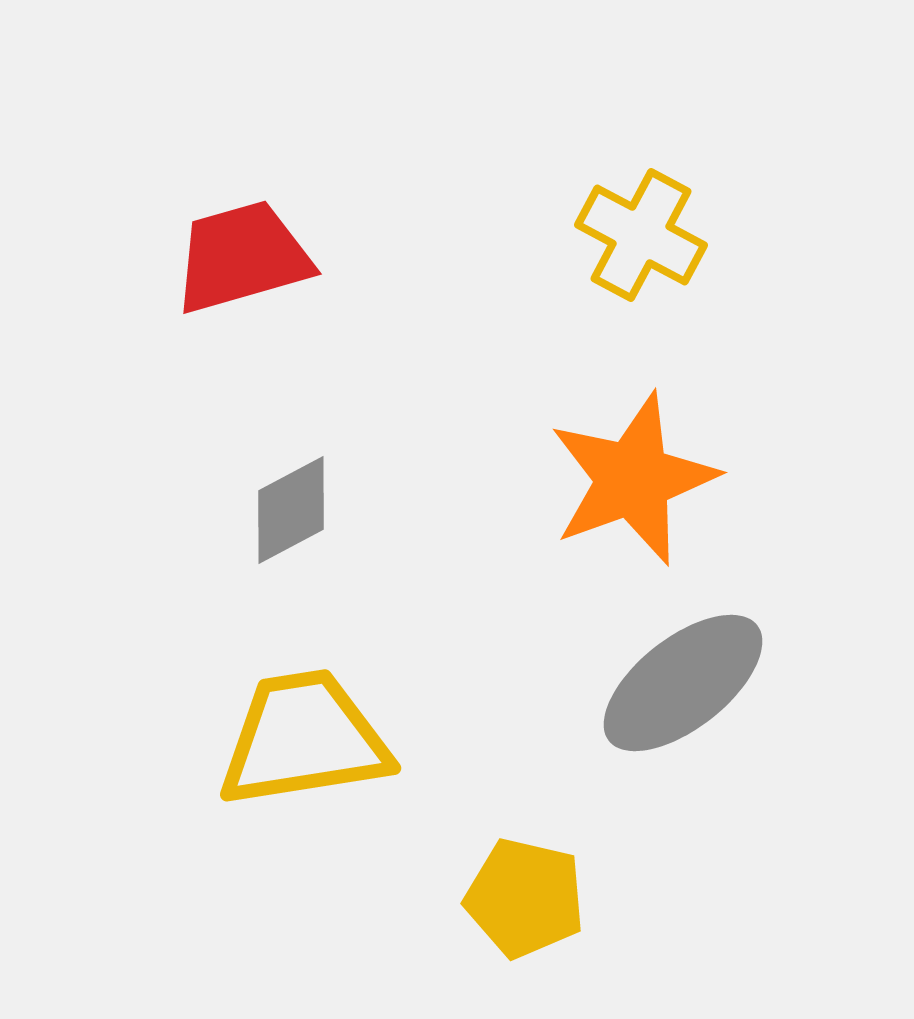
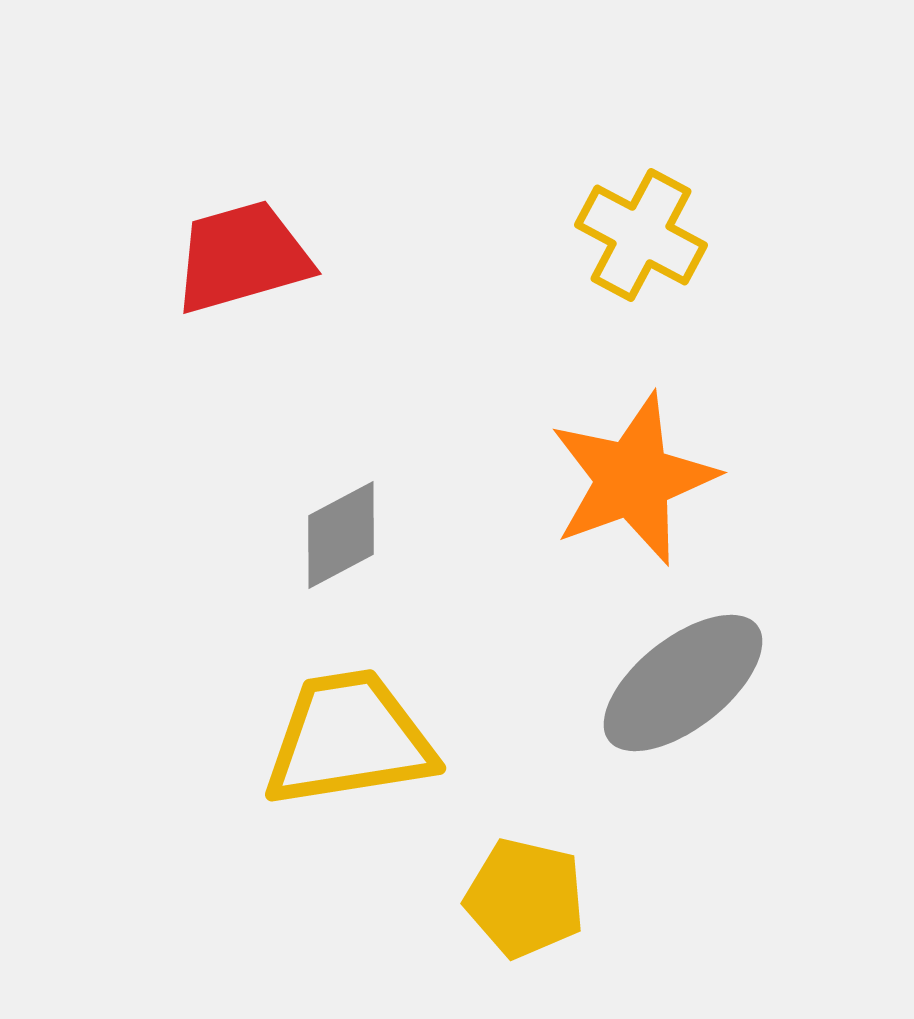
gray diamond: moved 50 px right, 25 px down
yellow trapezoid: moved 45 px right
